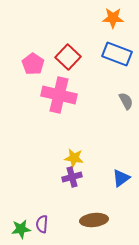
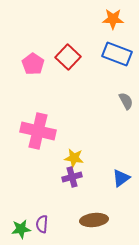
orange star: moved 1 px down
pink cross: moved 21 px left, 36 px down
